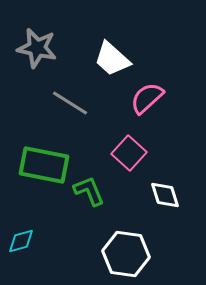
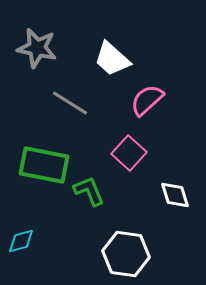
pink semicircle: moved 2 px down
white diamond: moved 10 px right
